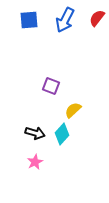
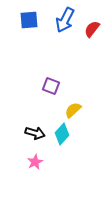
red semicircle: moved 5 px left, 11 px down
